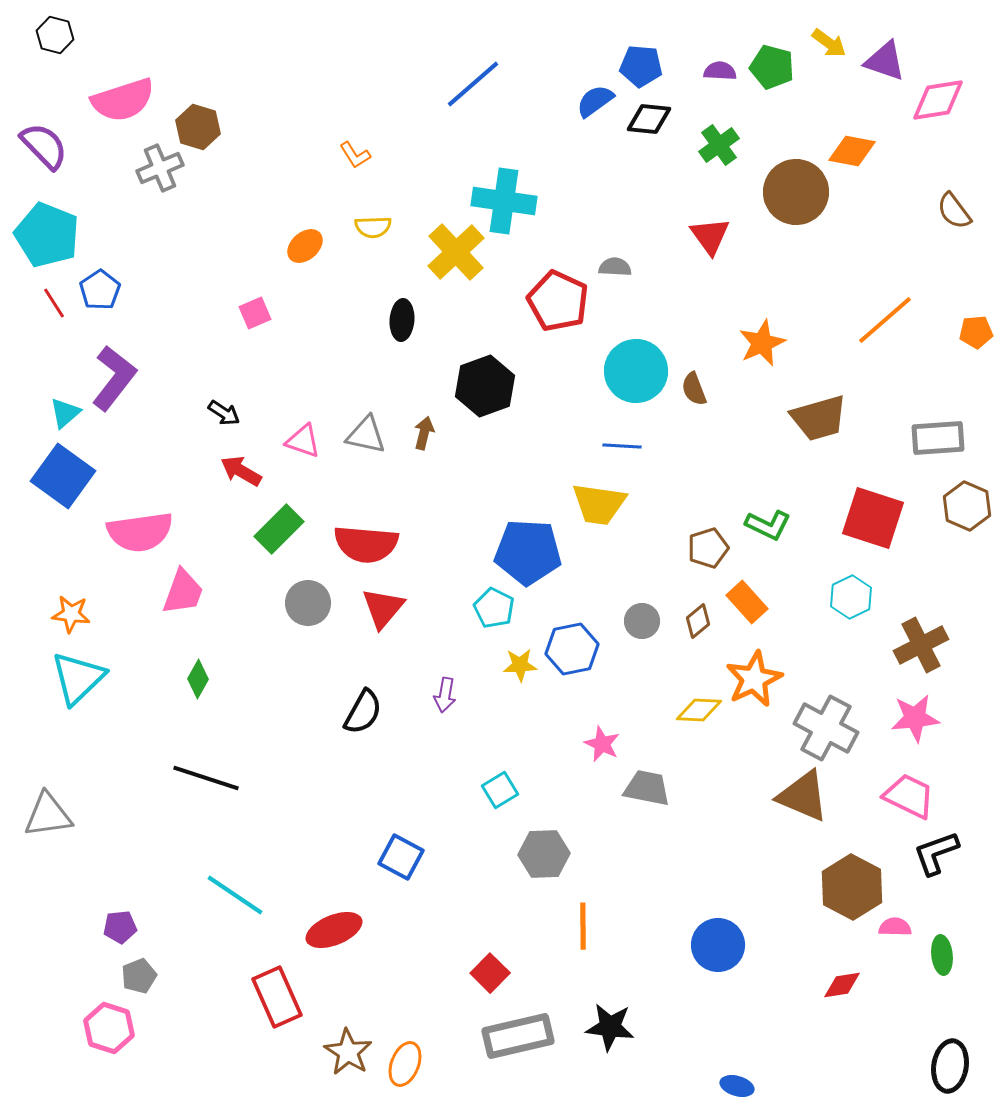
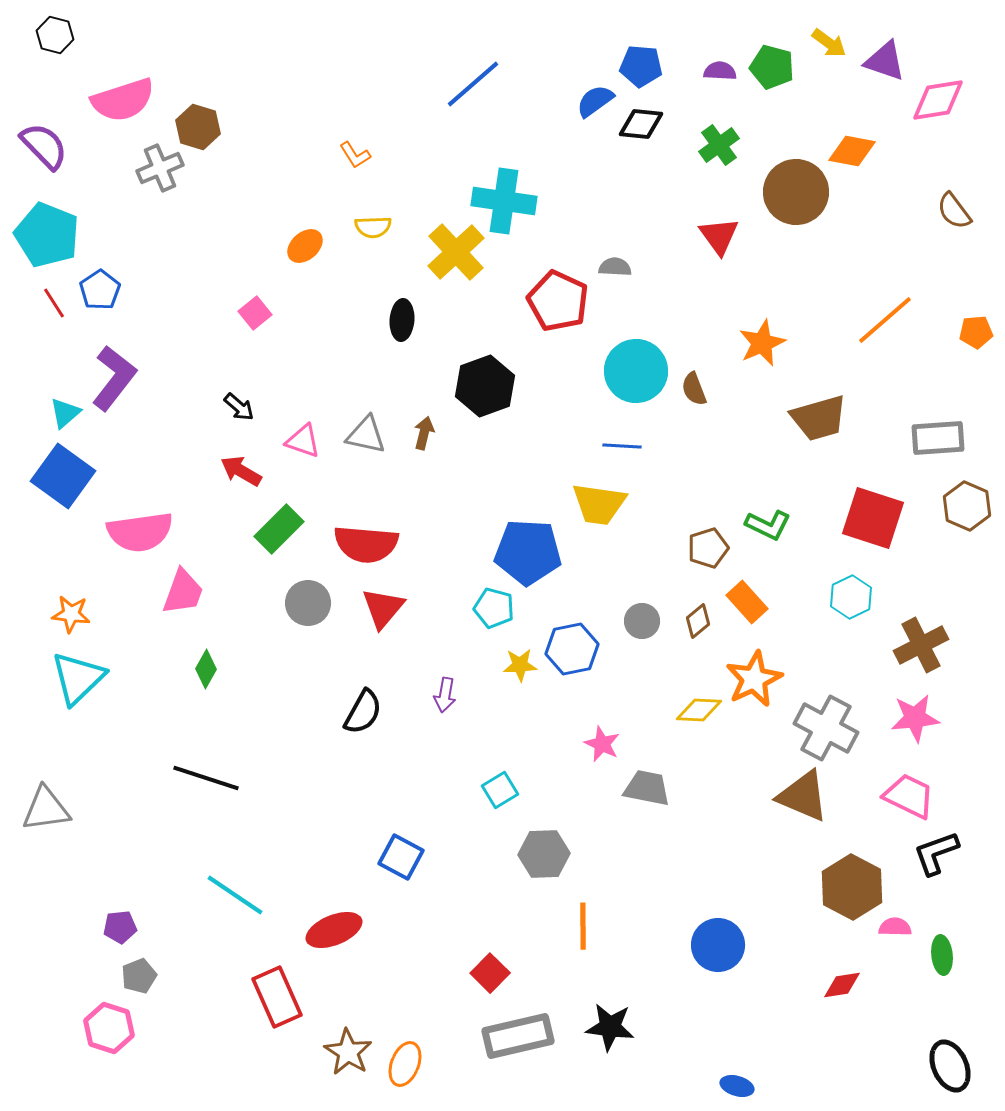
black diamond at (649, 119): moved 8 px left, 5 px down
red triangle at (710, 236): moved 9 px right
pink square at (255, 313): rotated 16 degrees counterclockwise
black arrow at (224, 413): moved 15 px right, 6 px up; rotated 8 degrees clockwise
cyan pentagon at (494, 608): rotated 12 degrees counterclockwise
green diamond at (198, 679): moved 8 px right, 10 px up
gray triangle at (48, 815): moved 2 px left, 6 px up
black ellipse at (950, 1066): rotated 33 degrees counterclockwise
